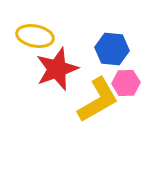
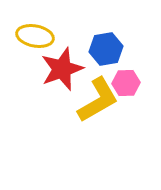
blue hexagon: moved 6 px left; rotated 16 degrees counterclockwise
red star: moved 5 px right
